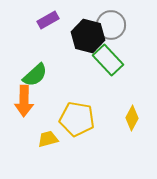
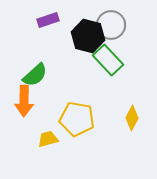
purple rectangle: rotated 10 degrees clockwise
